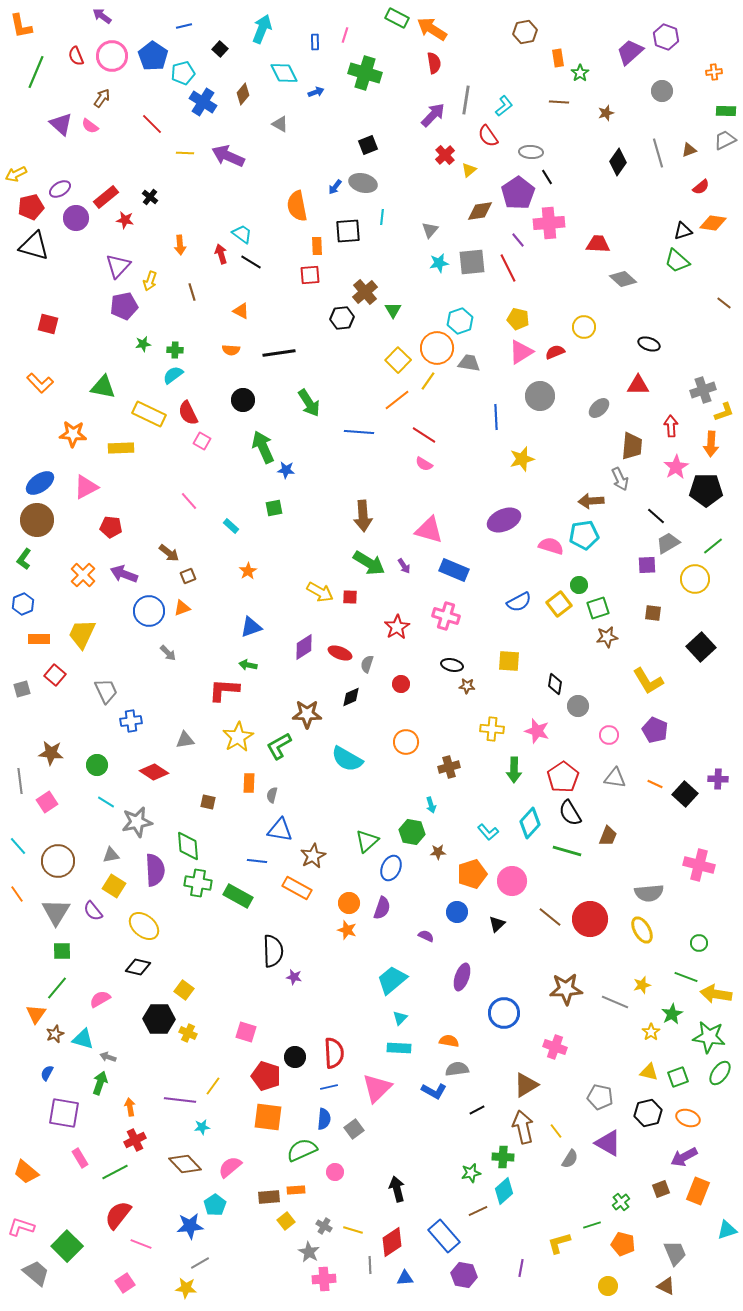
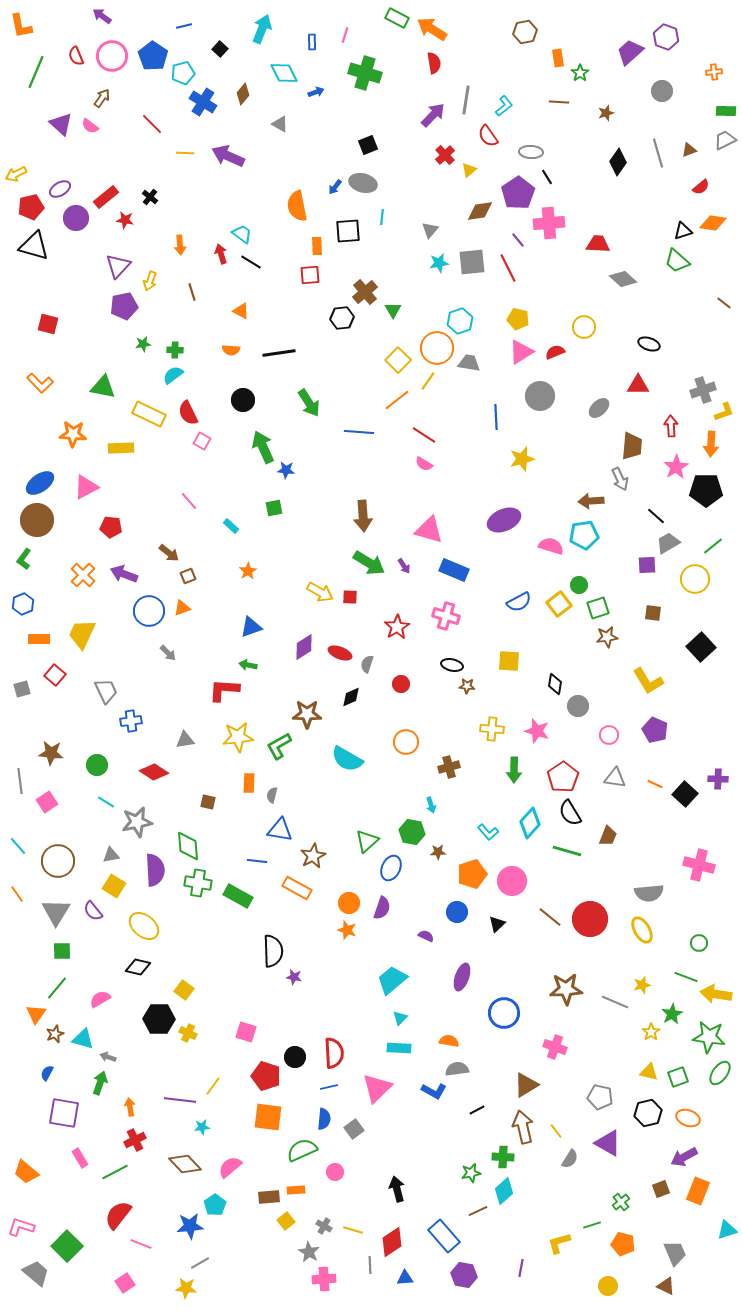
blue rectangle at (315, 42): moved 3 px left
yellow star at (238, 737): rotated 24 degrees clockwise
